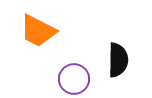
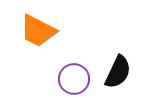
black semicircle: moved 12 px down; rotated 24 degrees clockwise
